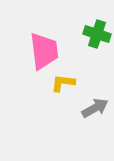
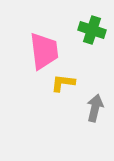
green cross: moved 5 px left, 4 px up
gray arrow: rotated 48 degrees counterclockwise
